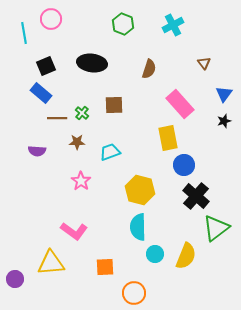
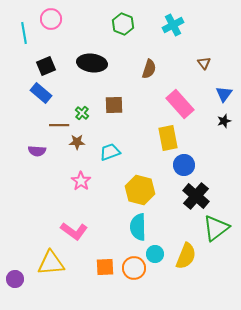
brown line: moved 2 px right, 7 px down
orange circle: moved 25 px up
